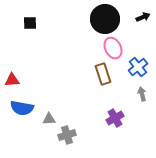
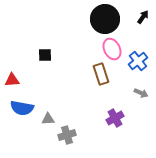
black arrow: rotated 32 degrees counterclockwise
black square: moved 15 px right, 32 px down
pink ellipse: moved 1 px left, 1 px down
blue cross: moved 6 px up
brown rectangle: moved 2 px left
gray arrow: moved 1 px left, 1 px up; rotated 128 degrees clockwise
gray triangle: moved 1 px left
